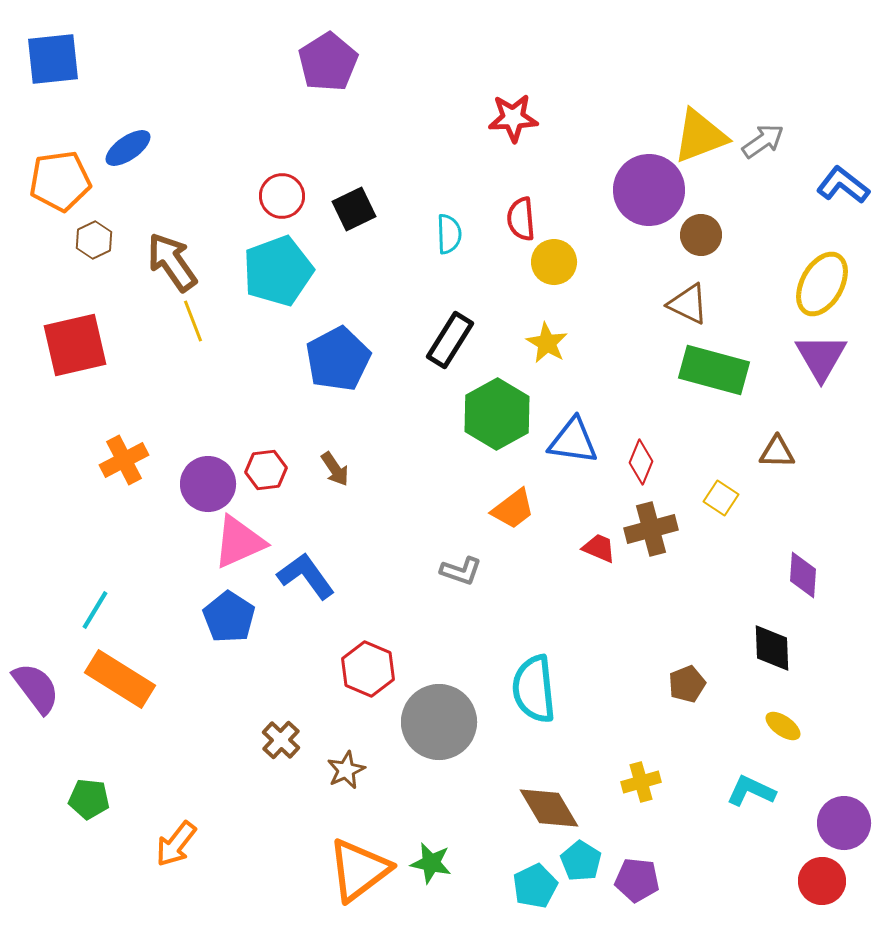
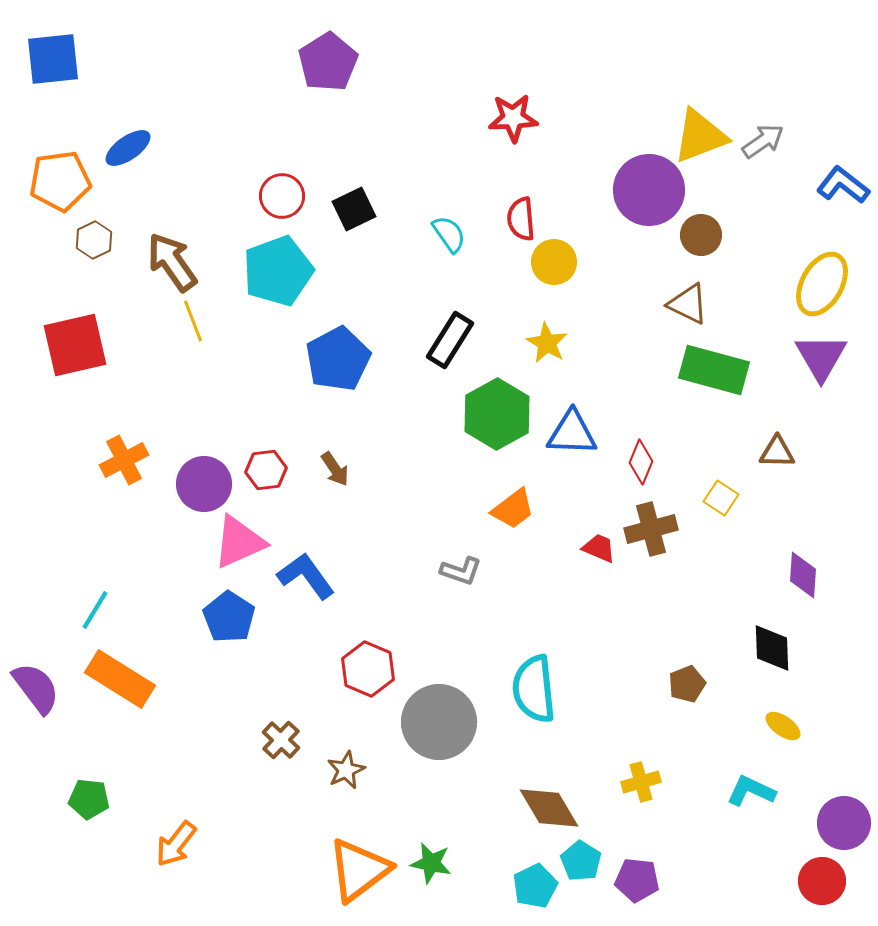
cyan semicircle at (449, 234): rotated 33 degrees counterclockwise
blue triangle at (573, 441): moved 1 px left, 8 px up; rotated 6 degrees counterclockwise
purple circle at (208, 484): moved 4 px left
